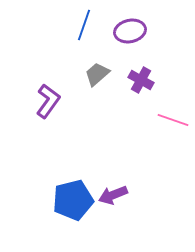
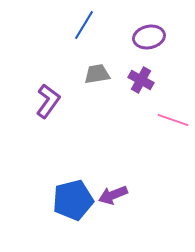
blue line: rotated 12 degrees clockwise
purple ellipse: moved 19 px right, 6 px down
gray trapezoid: rotated 32 degrees clockwise
